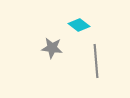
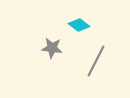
gray line: rotated 32 degrees clockwise
